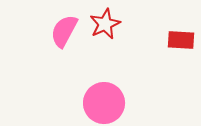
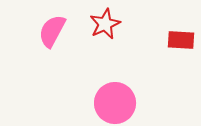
pink semicircle: moved 12 px left
pink circle: moved 11 px right
